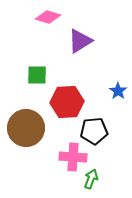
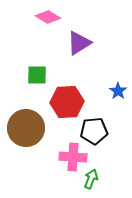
pink diamond: rotated 15 degrees clockwise
purple triangle: moved 1 px left, 2 px down
